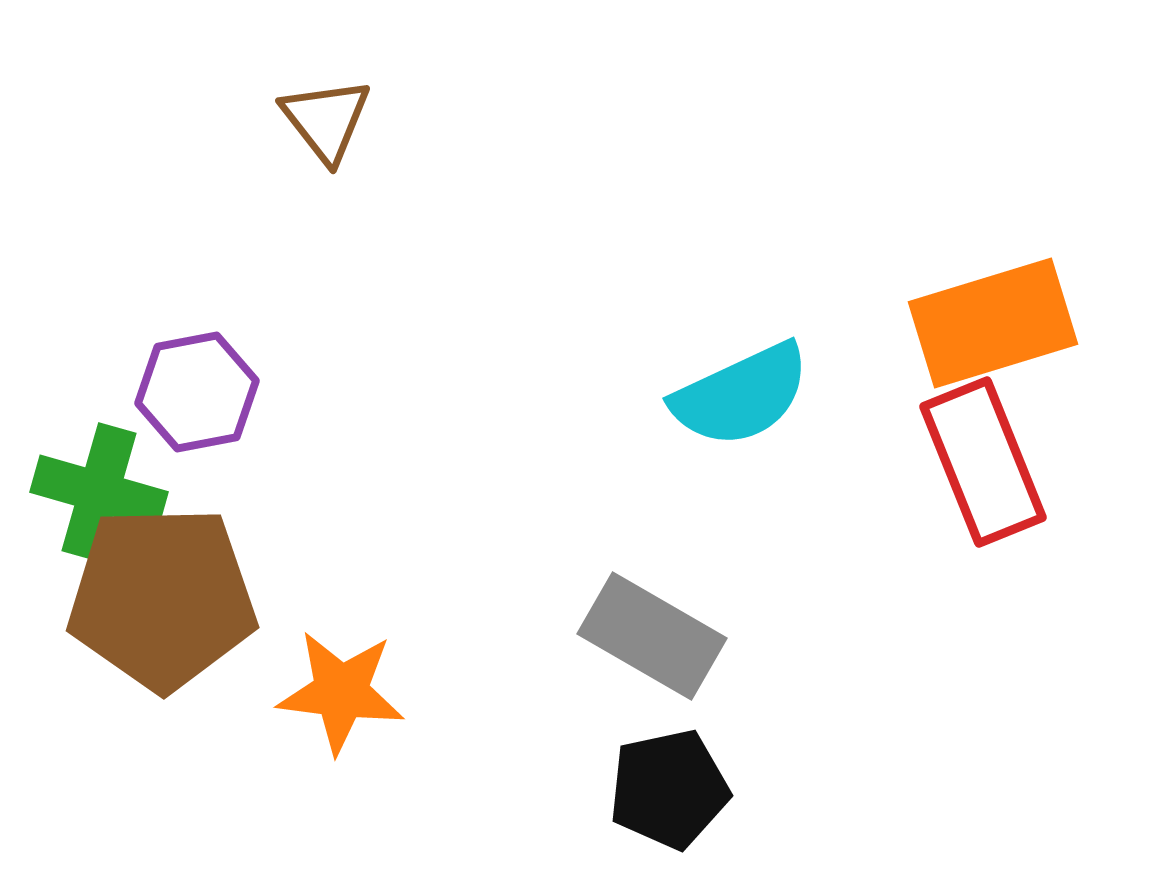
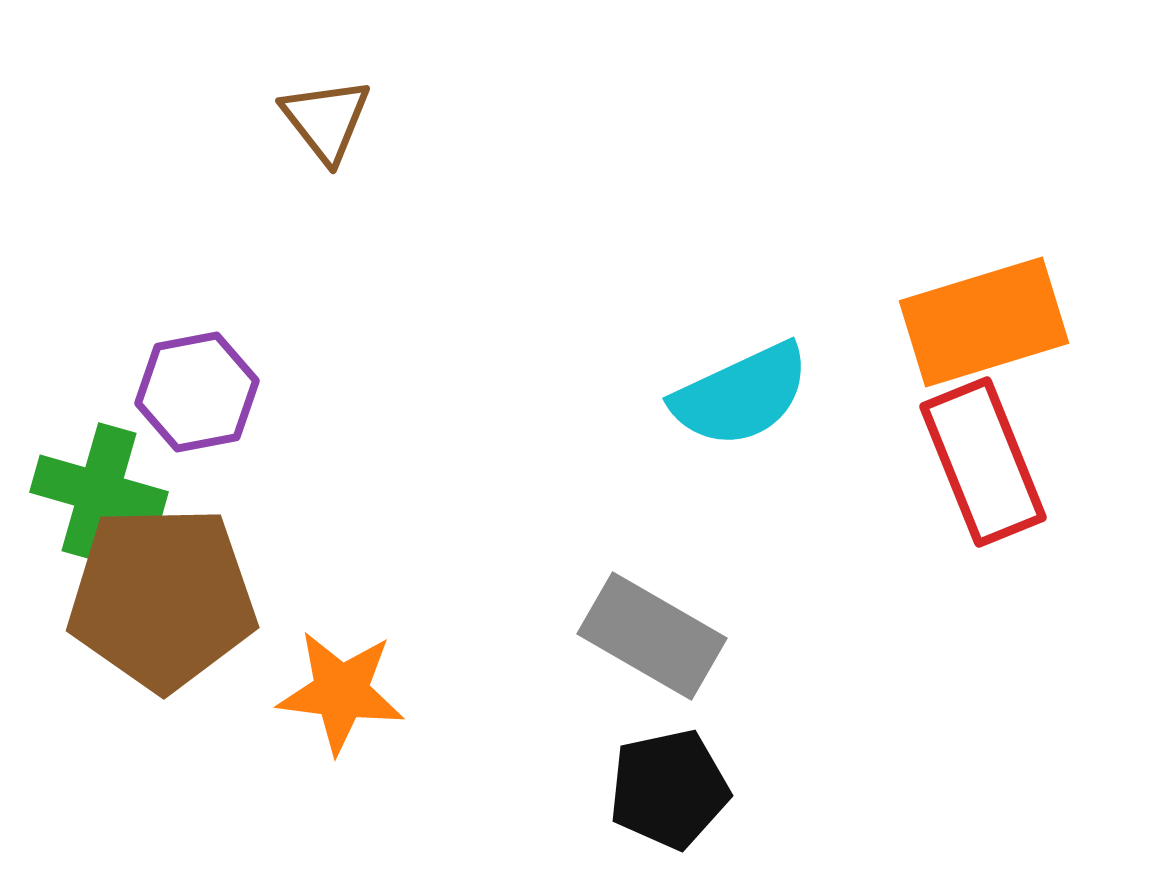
orange rectangle: moved 9 px left, 1 px up
